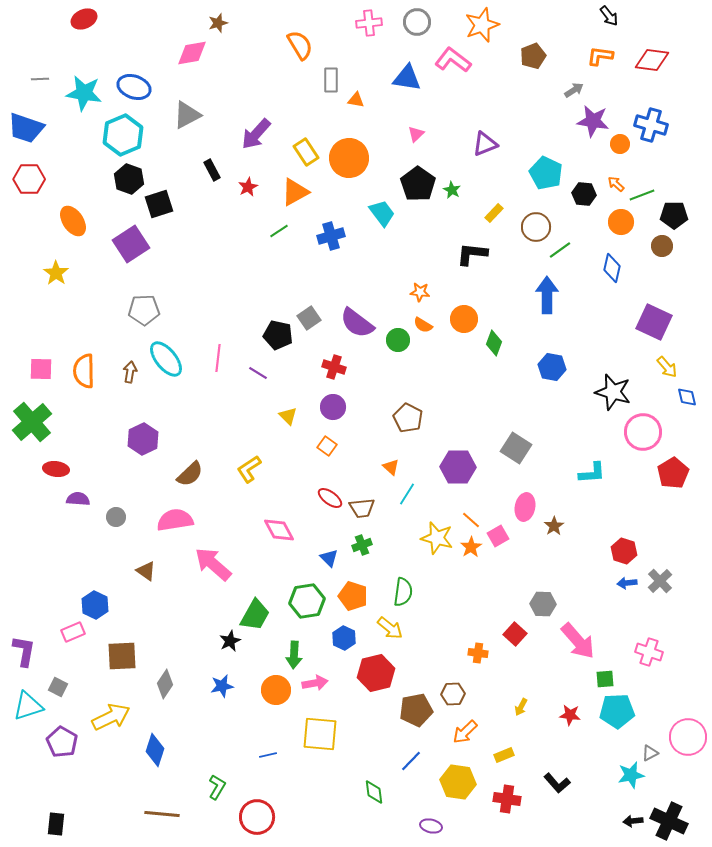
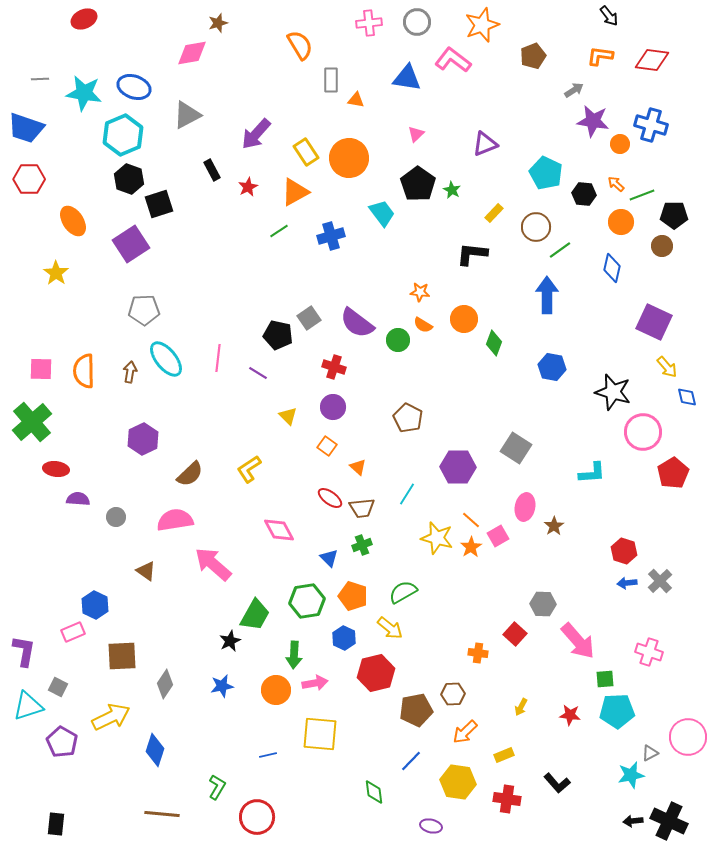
orange triangle at (391, 467): moved 33 px left
green semicircle at (403, 592): rotated 128 degrees counterclockwise
